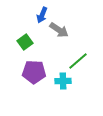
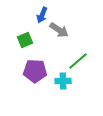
green square: moved 2 px up; rotated 14 degrees clockwise
purple pentagon: moved 1 px right, 1 px up
